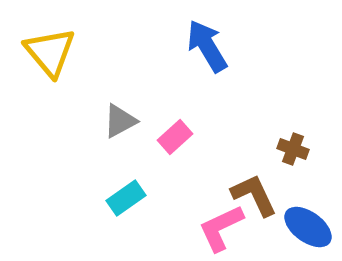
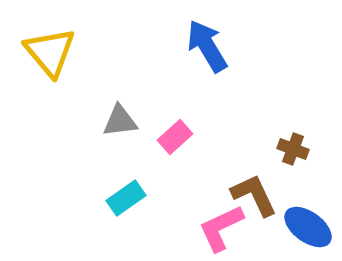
gray triangle: rotated 21 degrees clockwise
